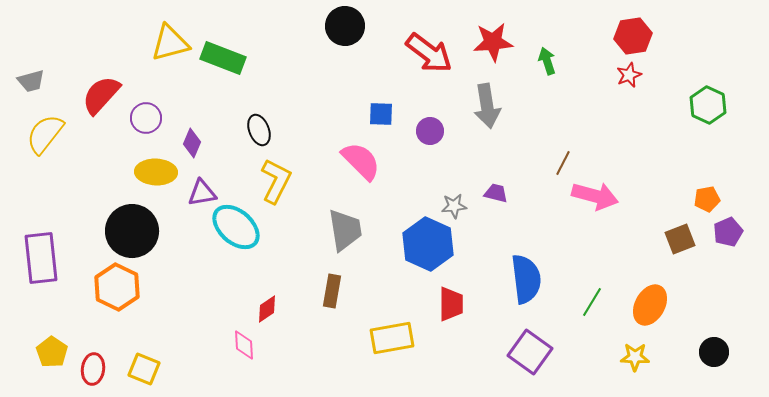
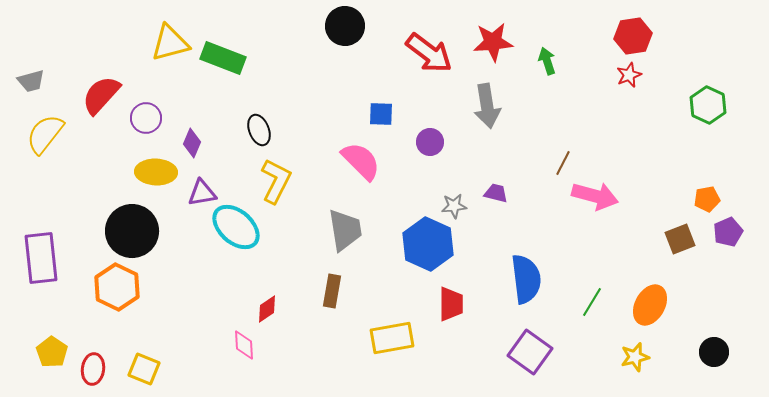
purple circle at (430, 131): moved 11 px down
yellow star at (635, 357): rotated 16 degrees counterclockwise
